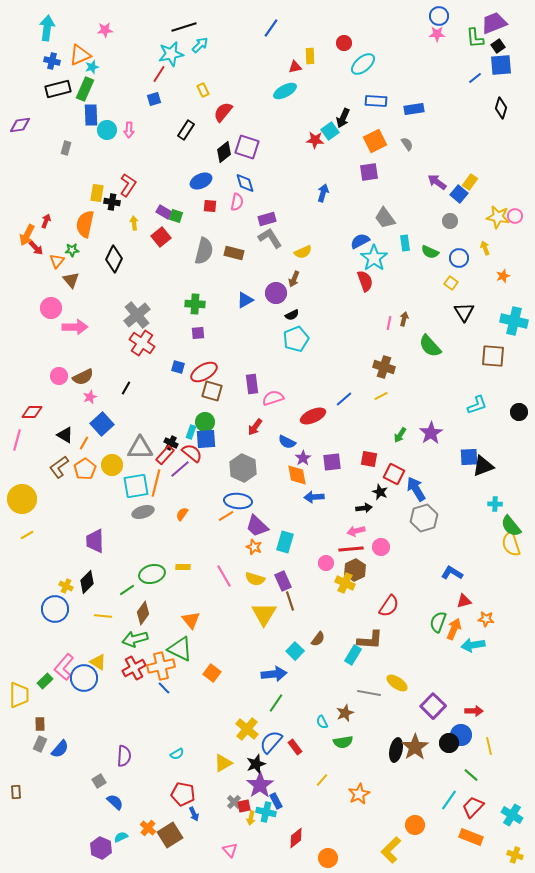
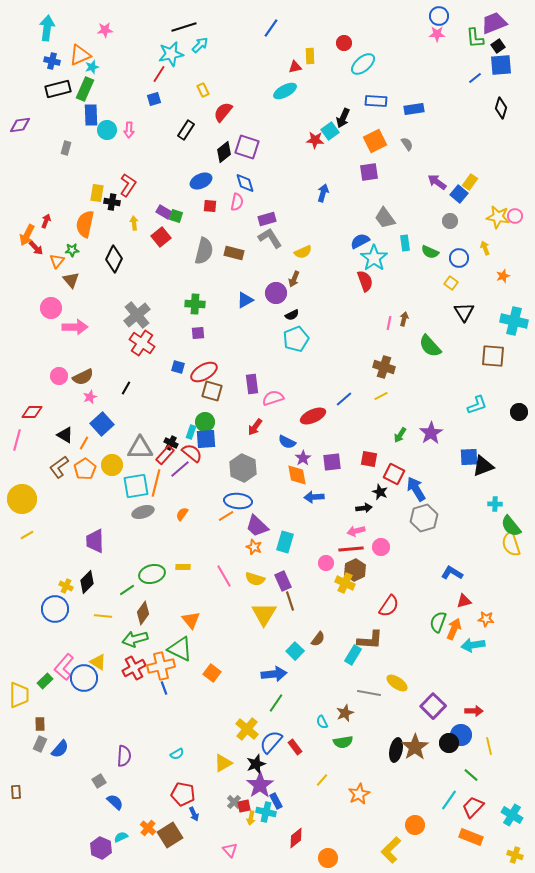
blue line at (164, 688): rotated 24 degrees clockwise
